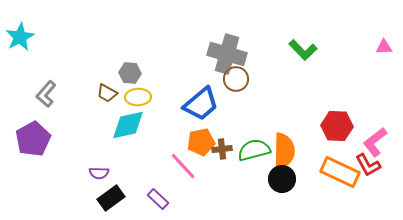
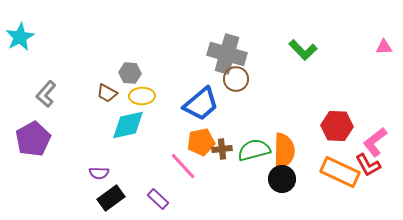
yellow ellipse: moved 4 px right, 1 px up
